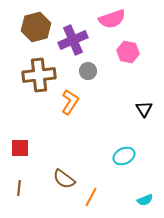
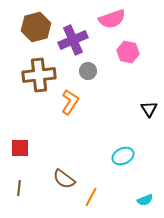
black triangle: moved 5 px right
cyan ellipse: moved 1 px left
